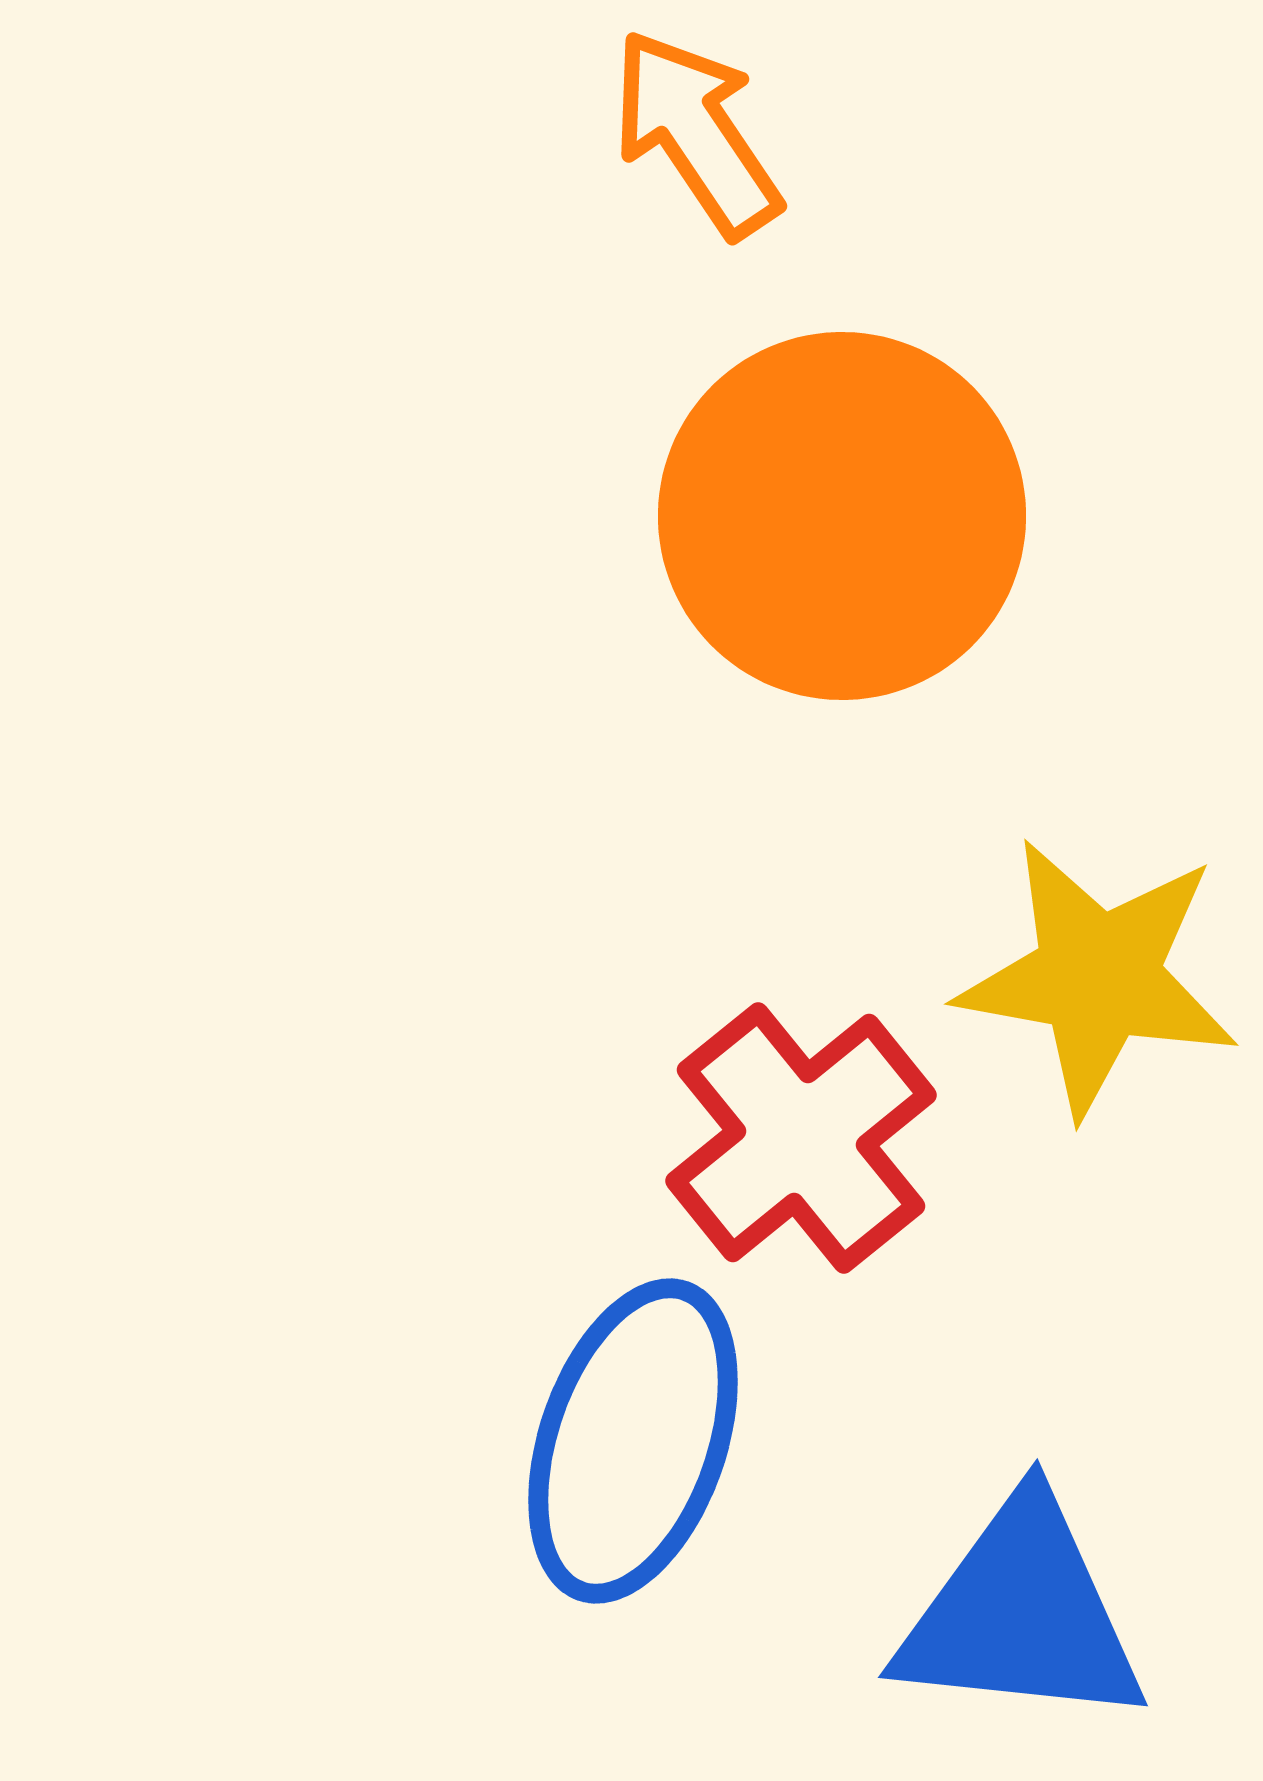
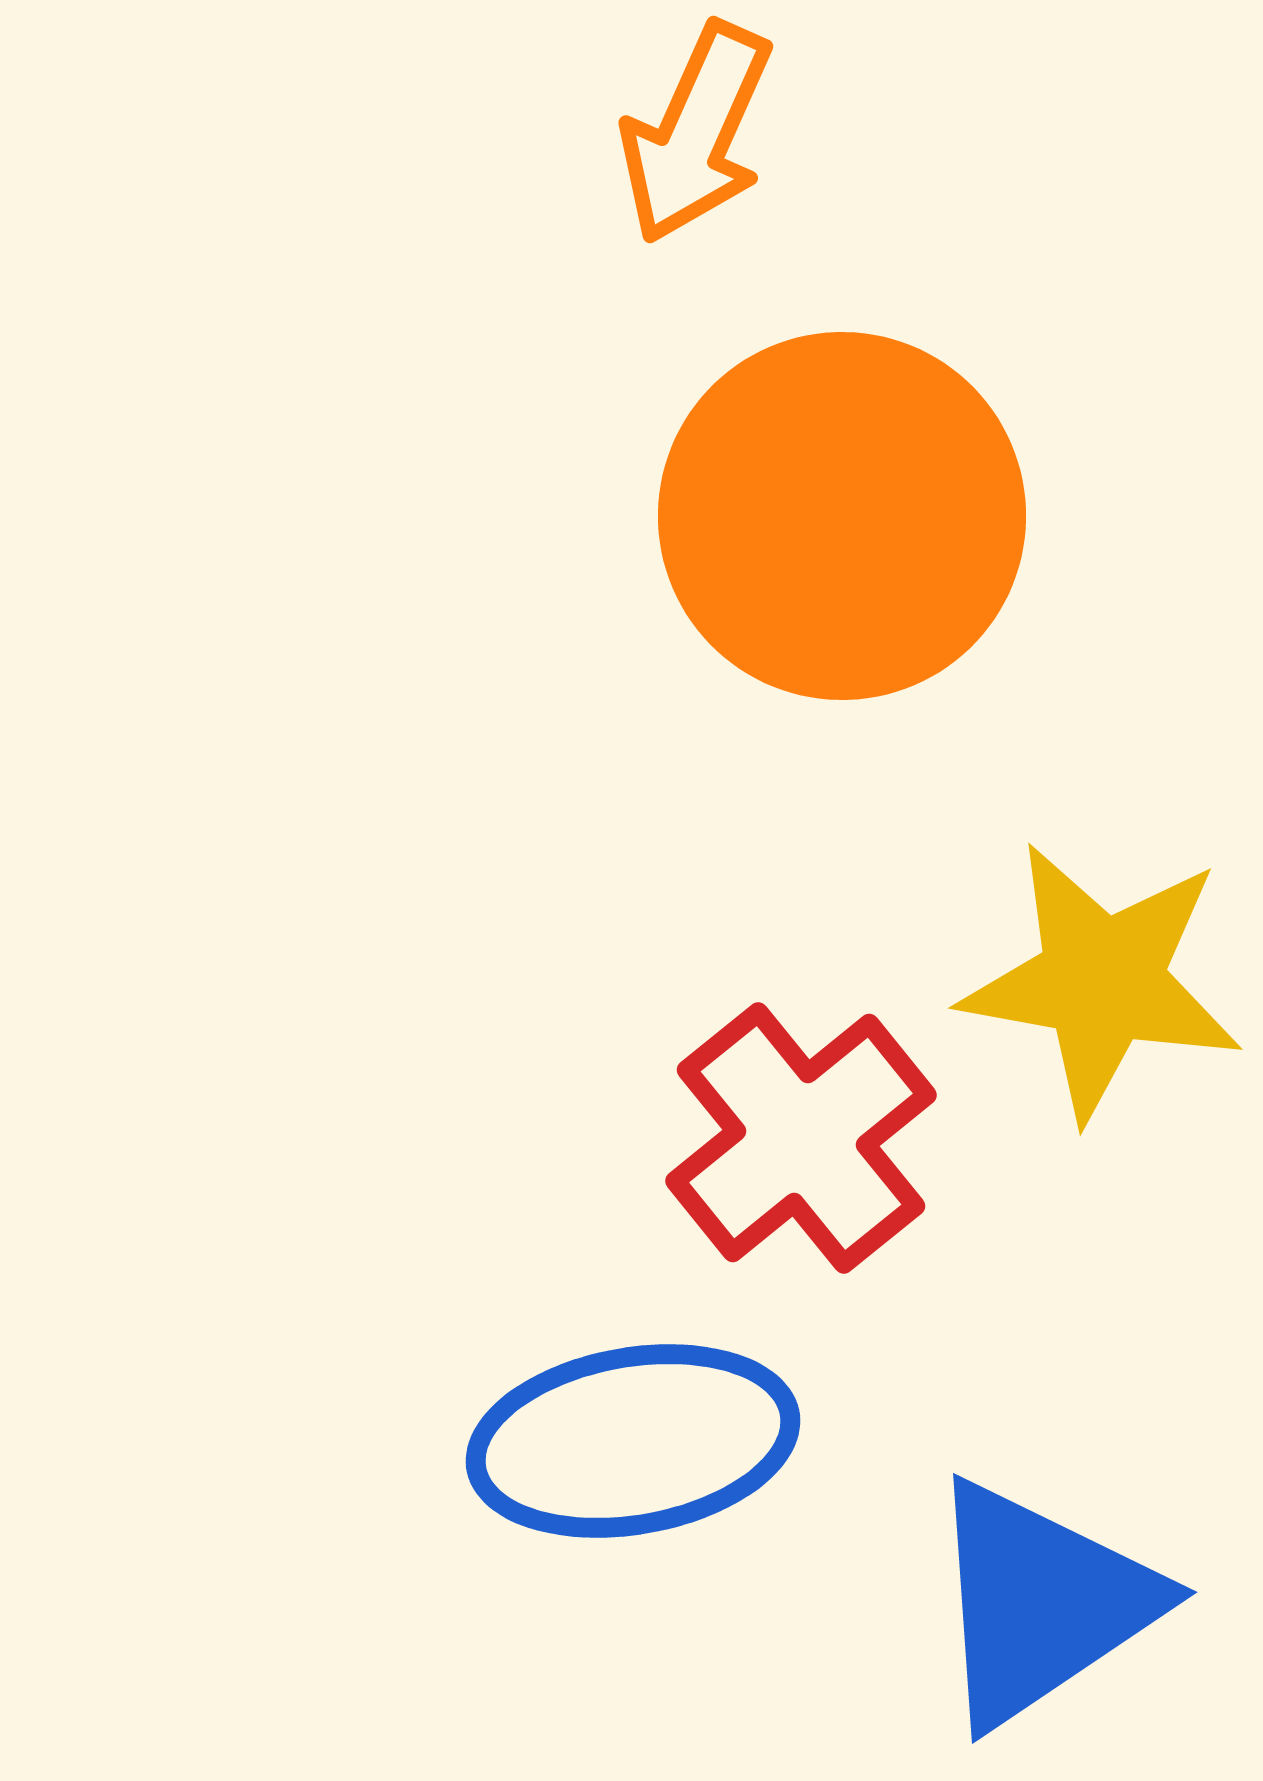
orange arrow: rotated 122 degrees counterclockwise
yellow star: moved 4 px right, 4 px down
blue ellipse: rotated 61 degrees clockwise
blue triangle: moved 20 px right, 11 px up; rotated 40 degrees counterclockwise
